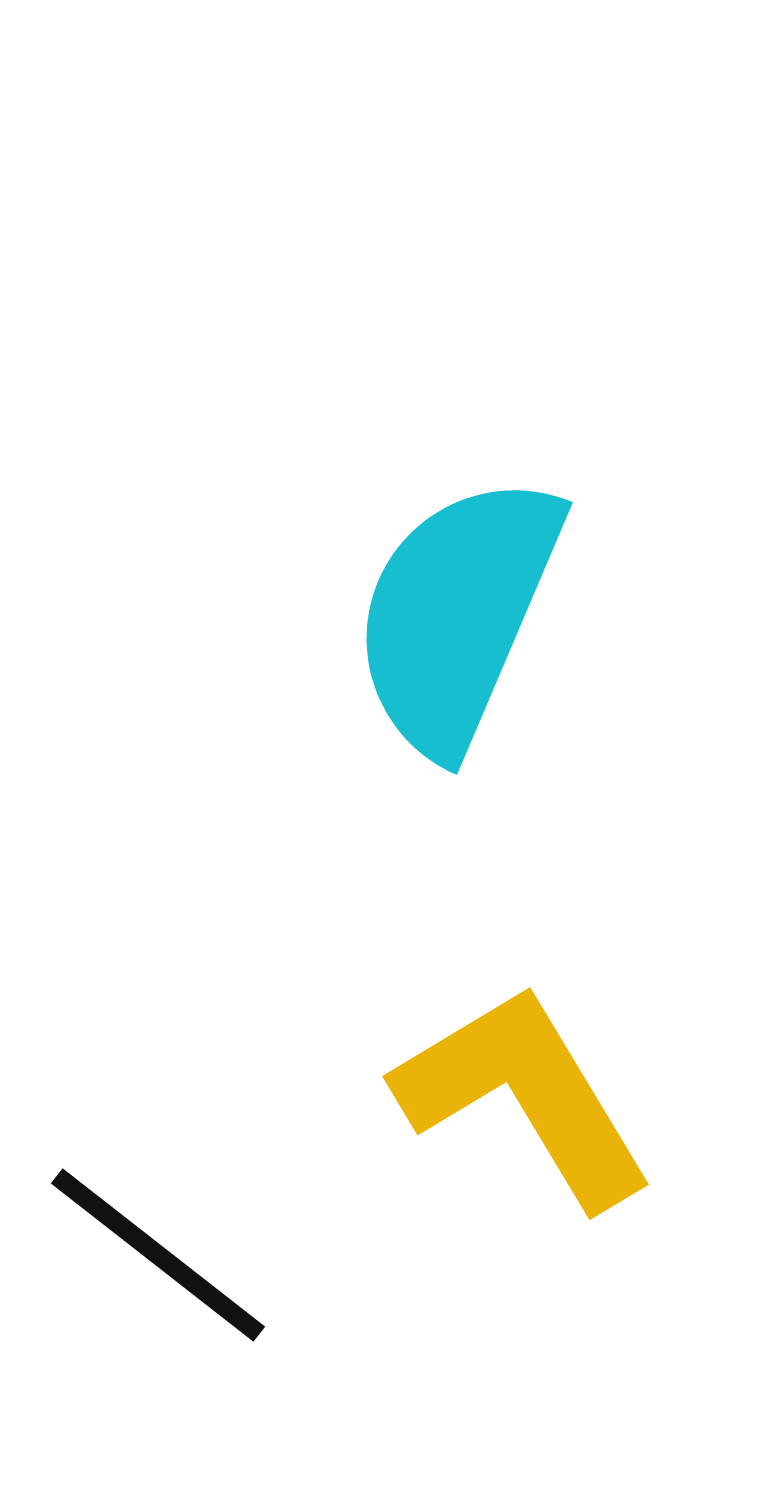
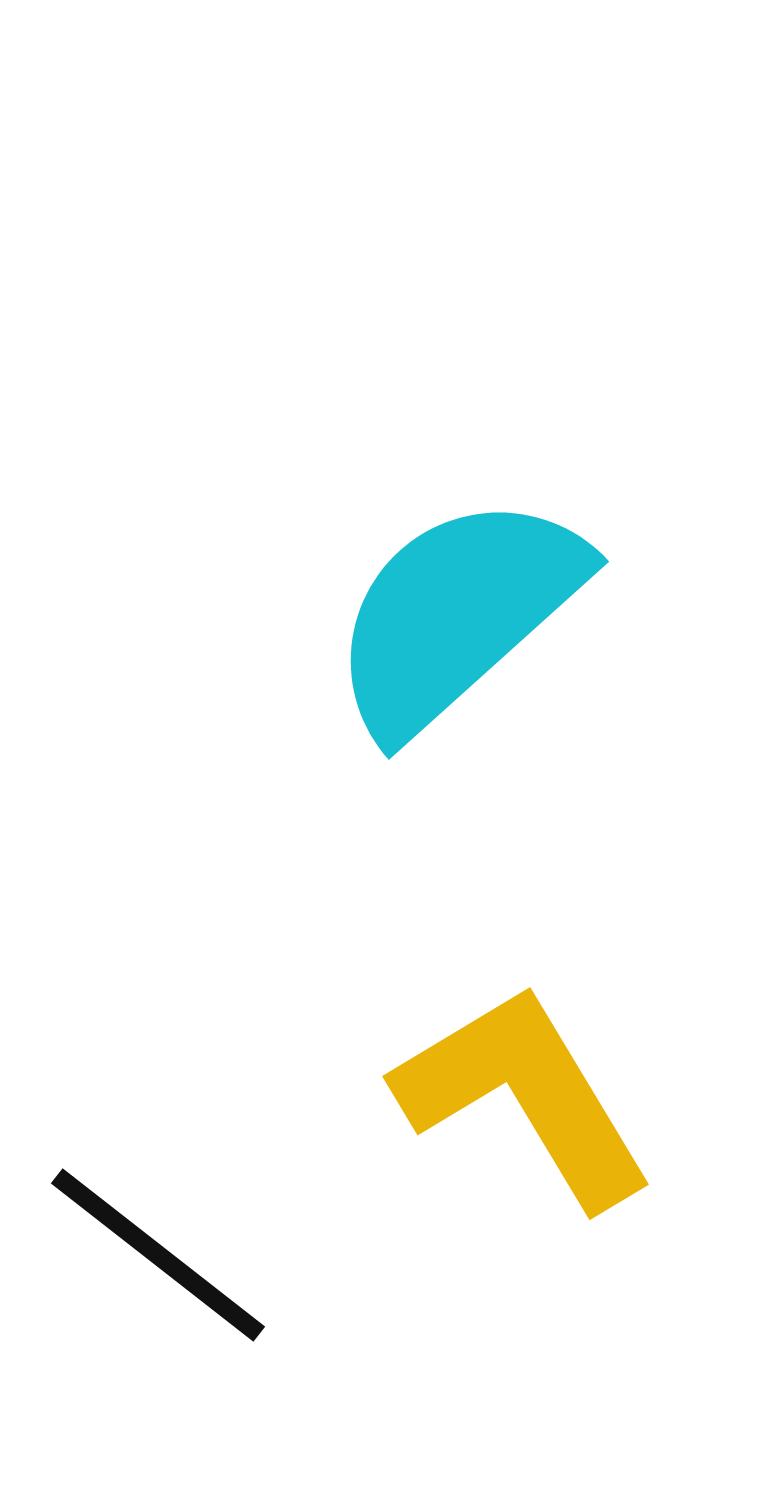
cyan semicircle: rotated 25 degrees clockwise
